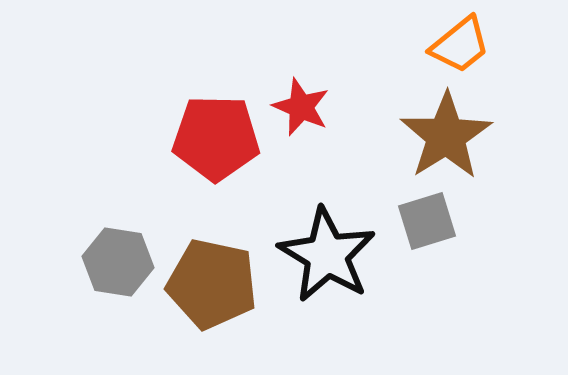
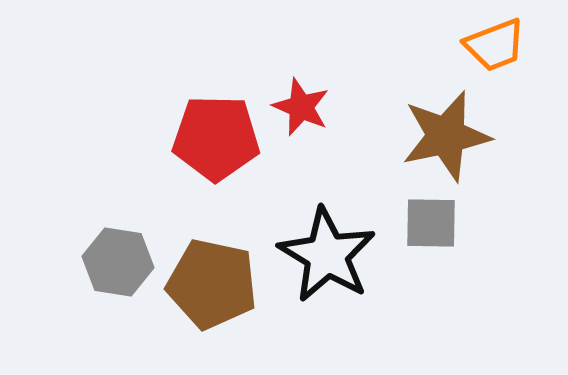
orange trapezoid: moved 35 px right; rotated 18 degrees clockwise
brown star: rotated 20 degrees clockwise
gray square: moved 4 px right, 2 px down; rotated 18 degrees clockwise
